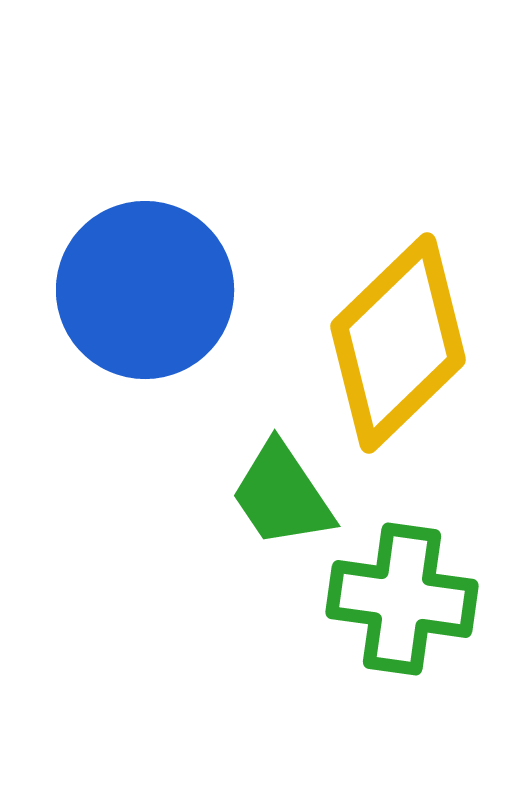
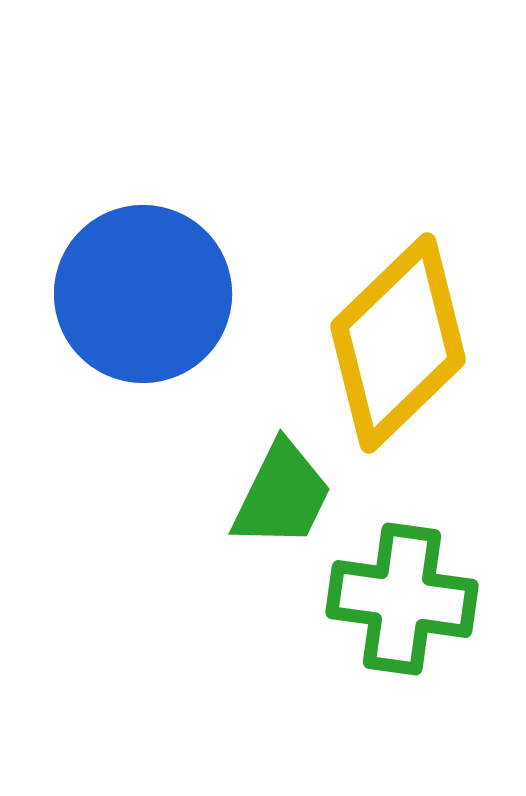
blue circle: moved 2 px left, 4 px down
green trapezoid: rotated 120 degrees counterclockwise
